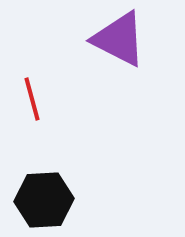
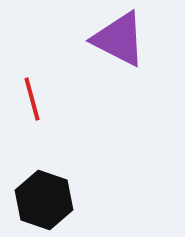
black hexagon: rotated 22 degrees clockwise
